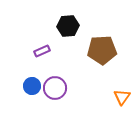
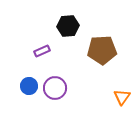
blue circle: moved 3 px left
